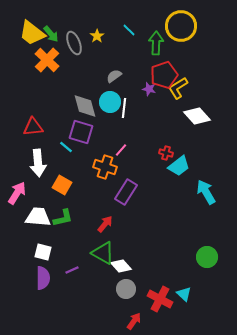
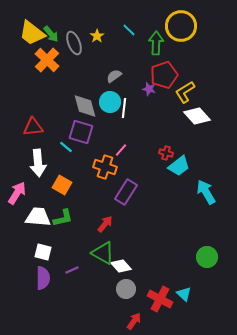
yellow L-shape at (178, 88): moved 7 px right, 4 px down
